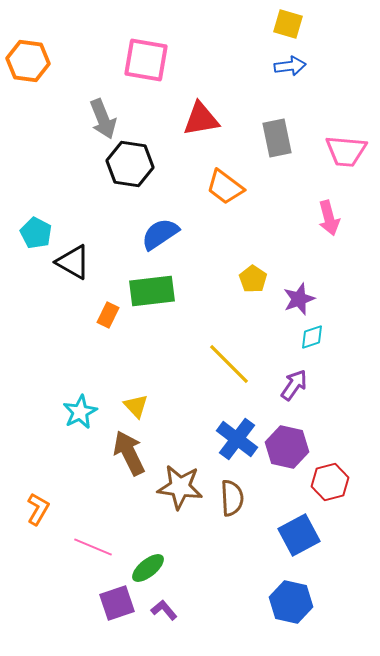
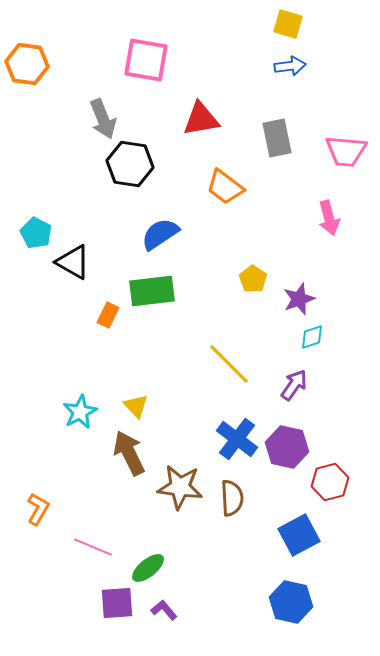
orange hexagon: moved 1 px left, 3 px down
purple square: rotated 15 degrees clockwise
